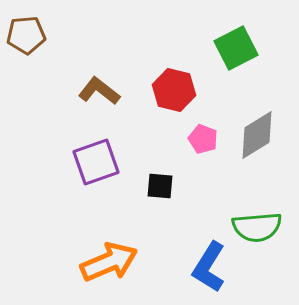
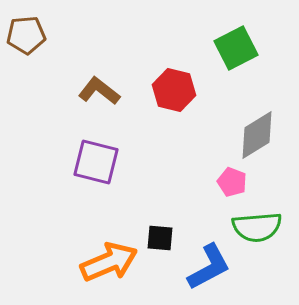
pink pentagon: moved 29 px right, 43 px down
purple square: rotated 33 degrees clockwise
black square: moved 52 px down
blue L-shape: rotated 150 degrees counterclockwise
